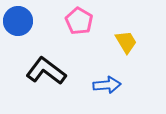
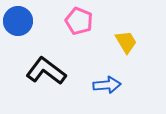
pink pentagon: rotated 8 degrees counterclockwise
